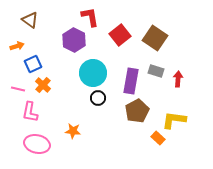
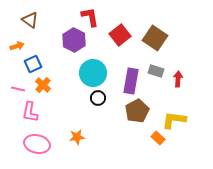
orange star: moved 4 px right, 6 px down; rotated 14 degrees counterclockwise
